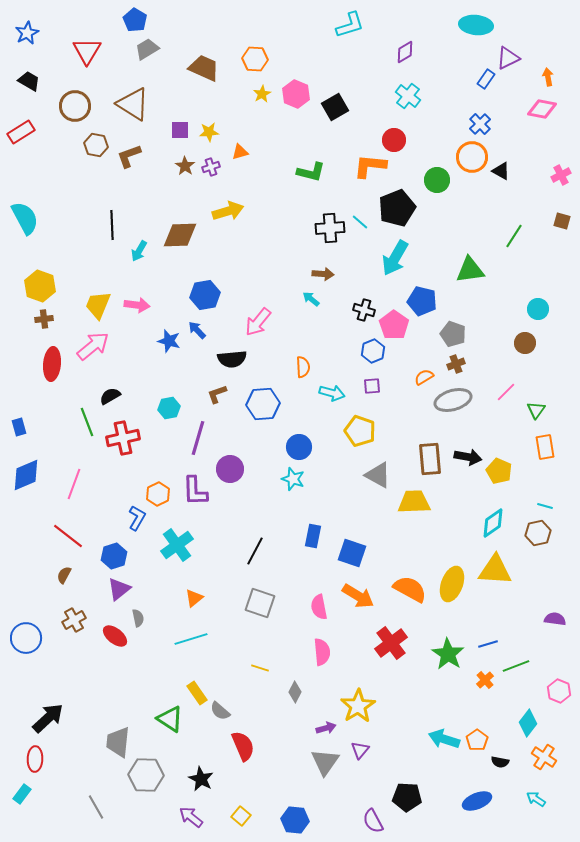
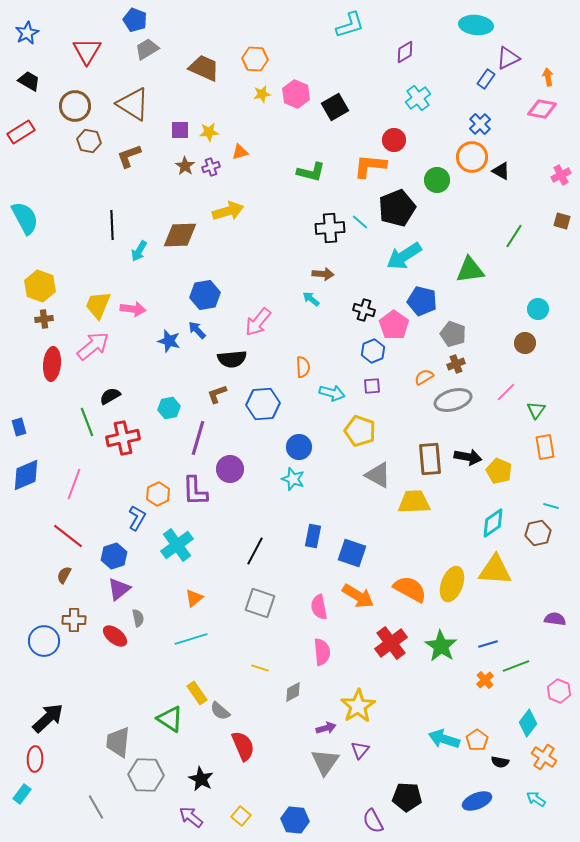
blue pentagon at (135, 20): rotated 10 degrees counterclockwise
yellow star at (262, 94): rotated 18 degrees clockwise
cyan cross at (408, 96): moved 10 px right, 2 px down; rotated 15 degrees clockwise
brown hexagon at (96, 145): moved 7 px left, 4 px up
cyan arrow at (395, 258): moved 9 px right, 2 px up; rotated 27 degrees clockwise
pink arrow at (137, 305): moved 4 px left, 4 px down
cyan line at (545, 506): moved 6 px right
brown cross at (74, 620): rotated 30 degrees clockwise
blue circle at (26, 638): moved 18 px right, 3 px down
green star at (448, 654): moved 7 px left, 8 px up
gray diamond at (295, 692): moved 2 px left; rotated 35 degrees clockwise
